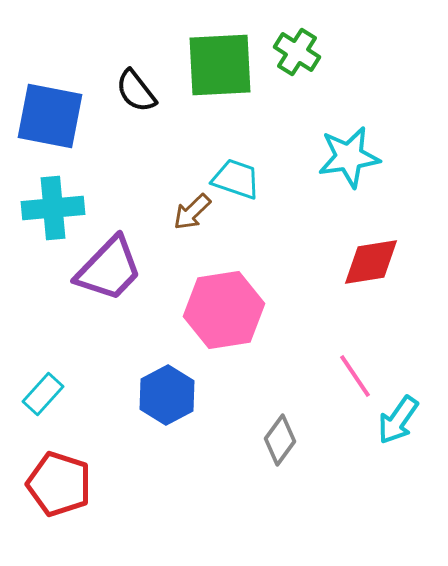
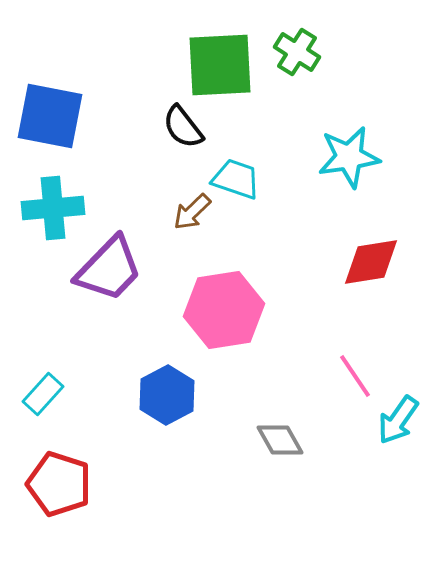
black semicircle: moved 47 px right, 36 px down
gray diamond: rotated 66 degrees counterclockwise
